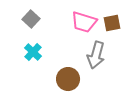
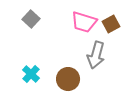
brown square: moved 1 px left, 1 px down; rotated 18 degrees counterclockwise
cyan cross: moved 2 px left, 22 px down
